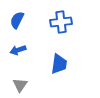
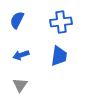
blue arrow: moved 3 px right, 5 px down
blue trapezoid: moved 8 px up
